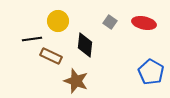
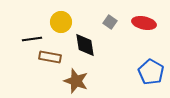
yellow circle: moved 3 px right, 1 px down
black diamond: rotated 15 degrees counterclockwise
brown rectangle: moved 1 px left, 1 px down; rotated 15 degrees counterclockwise
